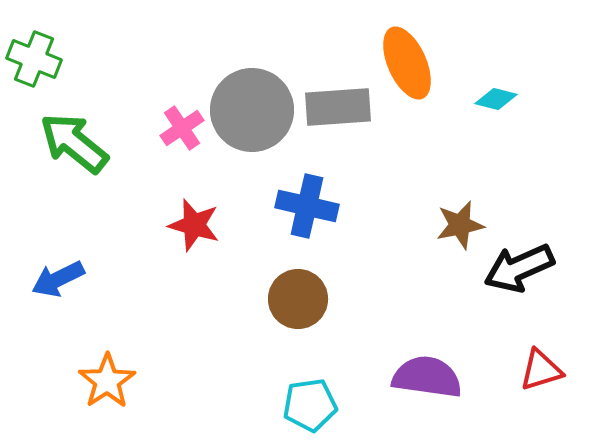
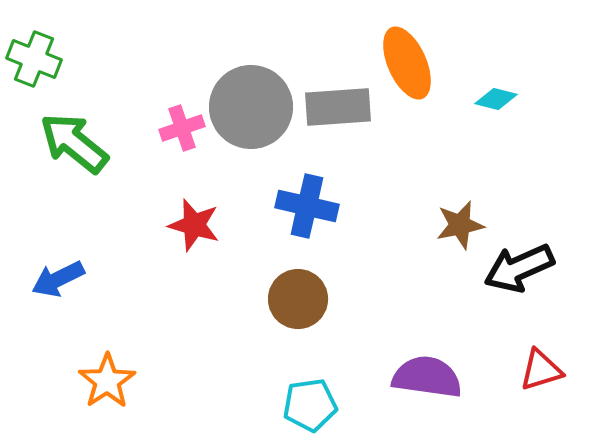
gray circle: moved 1 px left, 3 px up
pink cross: rotated 15 degrees clockwise
